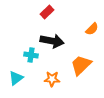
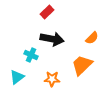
orange semicircle: moved 9 px down
black arrow: moved 2 px up
cyan cross: rotated 16 degrees clockwise
orange trapezoid: moved 1 px right
cyan triangle: moved 1 px right, 1 px up
